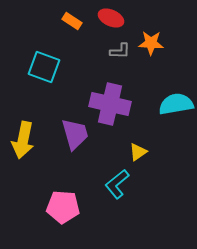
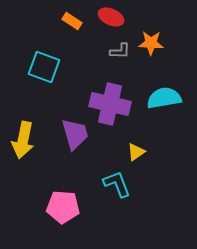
red ellipse: moved 1 px up
cyan semicircle: moved 12 px left, 6 px up
yellow triangle: moved 2 px left
cyan L-shape: rotated 108 degrees clockwise
